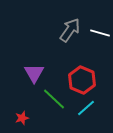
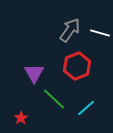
red hexagon: moved 5 px left, 14 px up; rotated 16 degrees clockwise
red star: moved 1 px left; rotated 16 degrees counterclockwise
